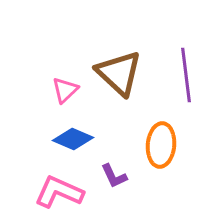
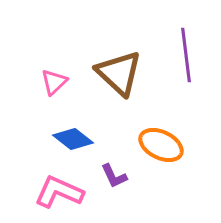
purple line: moved 20 px up
pink triangle: moved 11 px left, 8 px up
blue diamond: rotated 15 degrees clockwise
orange ellipse: rotated 69 degrees counterclockwise
